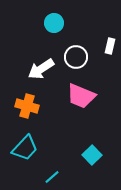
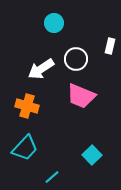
white circle: moved 2 px down
